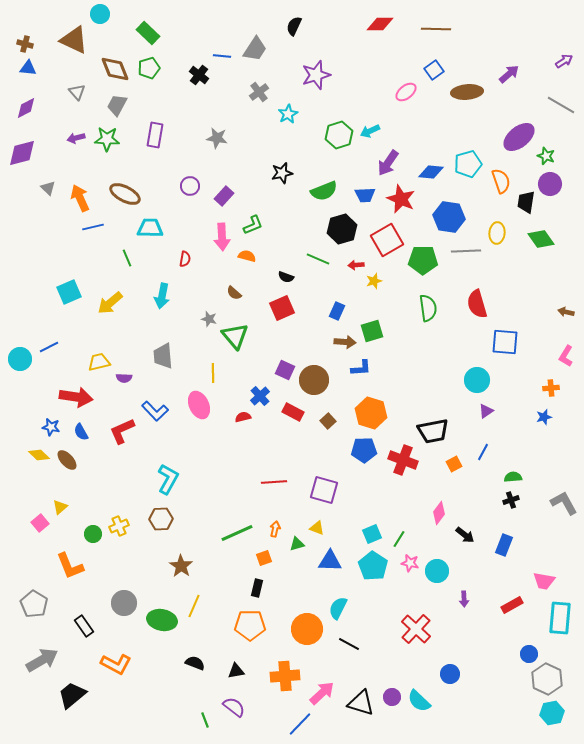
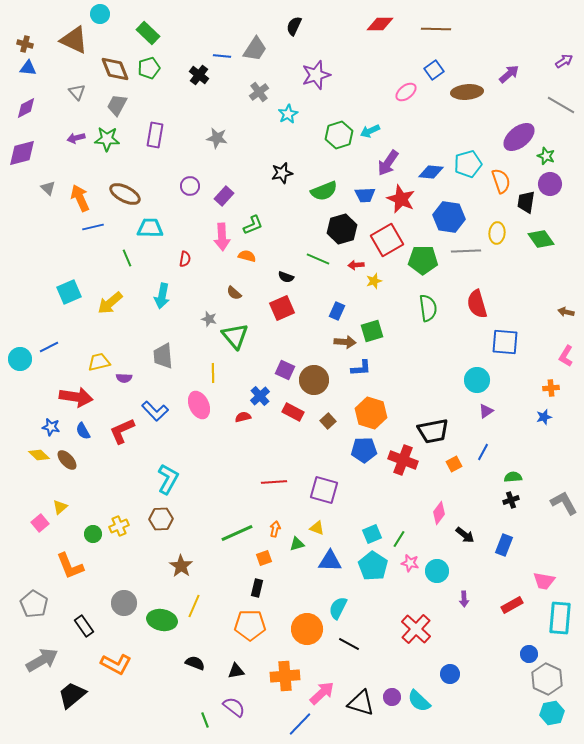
blue semicircle at (81, 432): moved 2 px right, 1 px up
